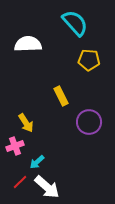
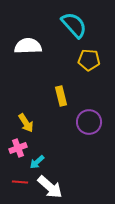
cyan semicircle: moved 1 px left, 2 px down
white semicircle: moved 2 px down
yellow rectangle: rotated 12 degrees clockwise
pink cross: moved 3 px right, 2 px down
red line: rotated 49 degrees clockwise
white arrow: moved 3 px right
